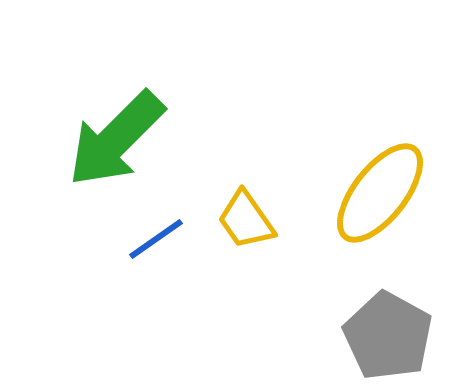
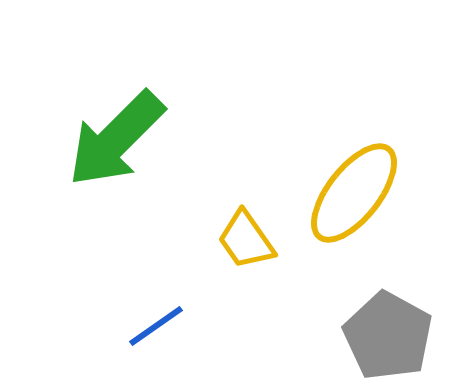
yellow ellipse: moved 26 px left
yellow trapezoid: moved 20 px down
blue line: moved 87 px down
